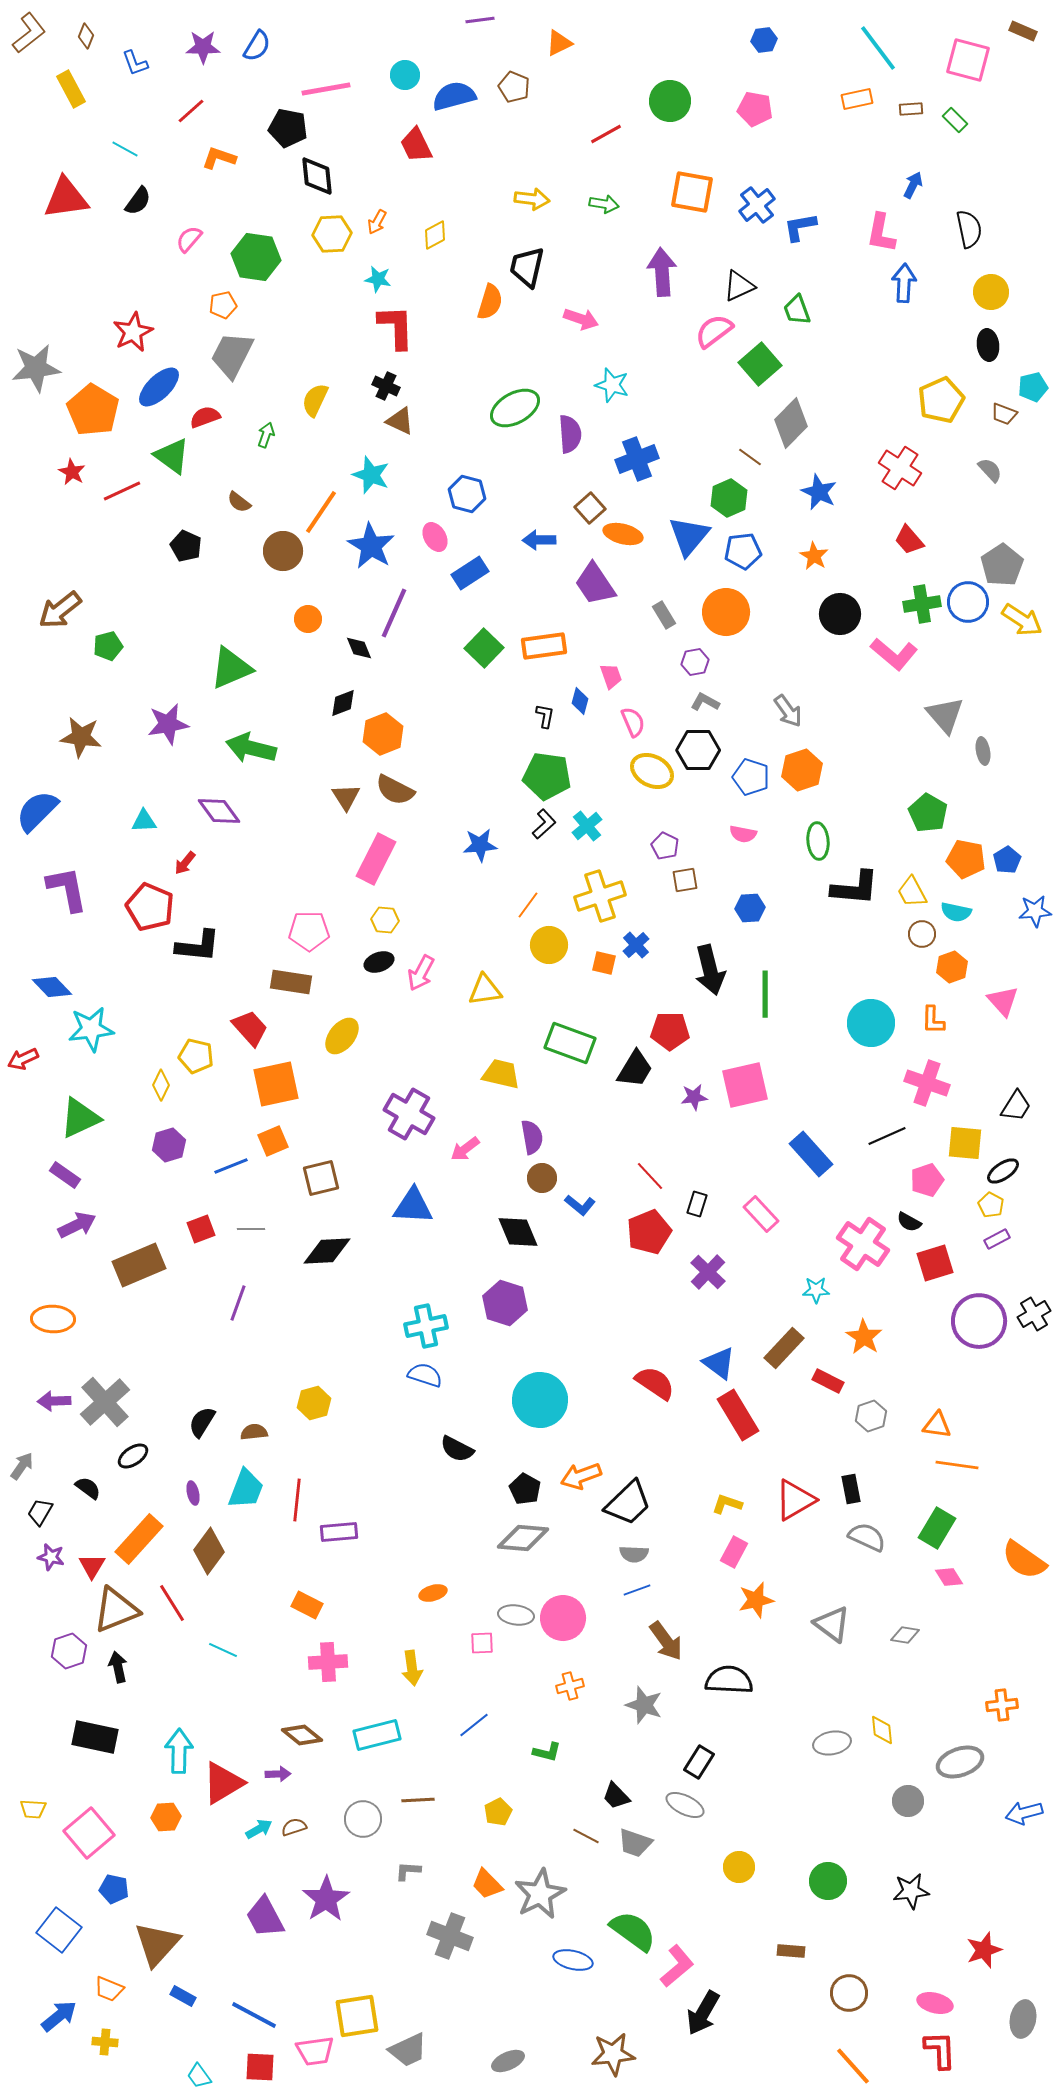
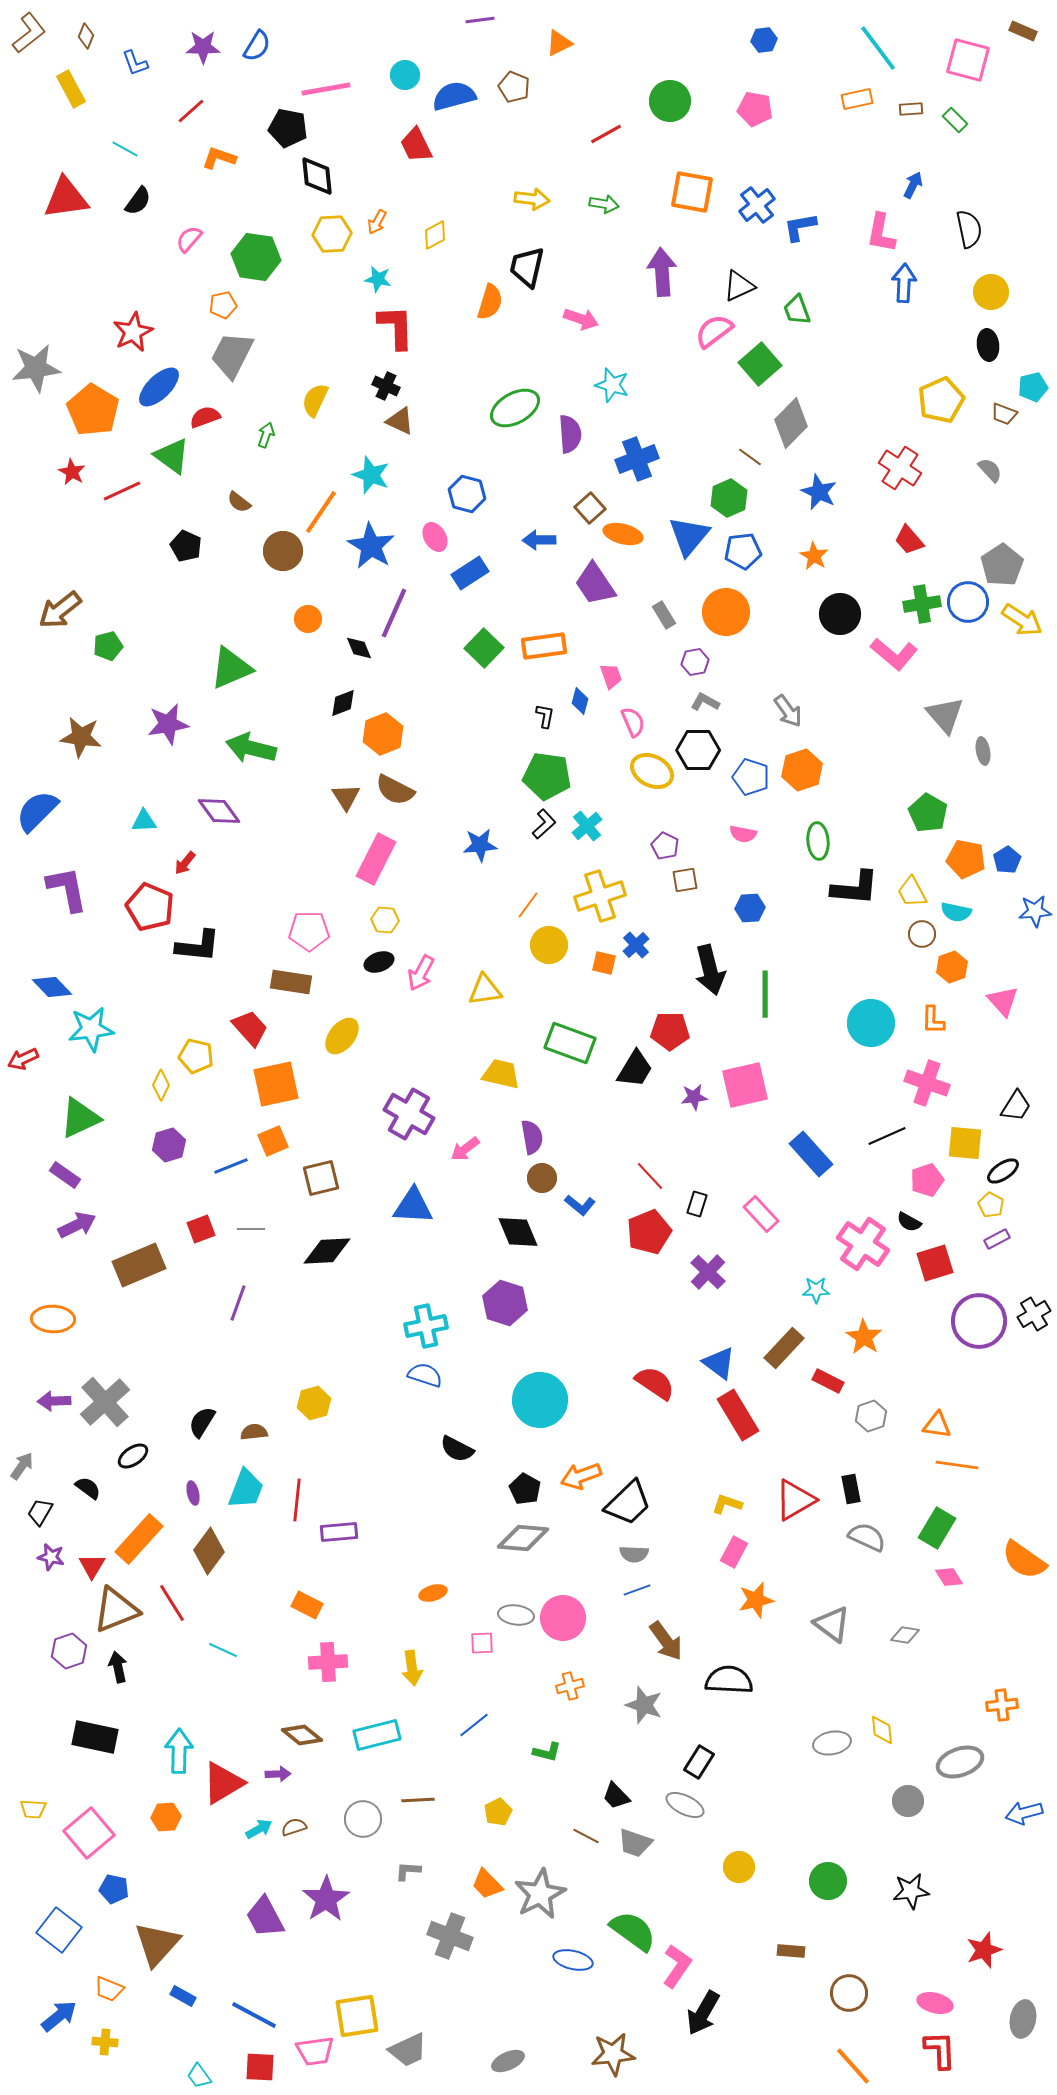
pink L-shape at (677, 1966): rotated 15 degrees counterclockwise
